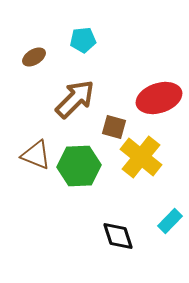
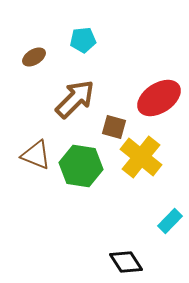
red ellipse: rotated 15 degrees counterclockwise
green hexagon: moved 2 px right; rotated 12 degrees clockwise
black diamond: moved 8 px right, 26 px down; rotated 16 degrees counterclockwise
